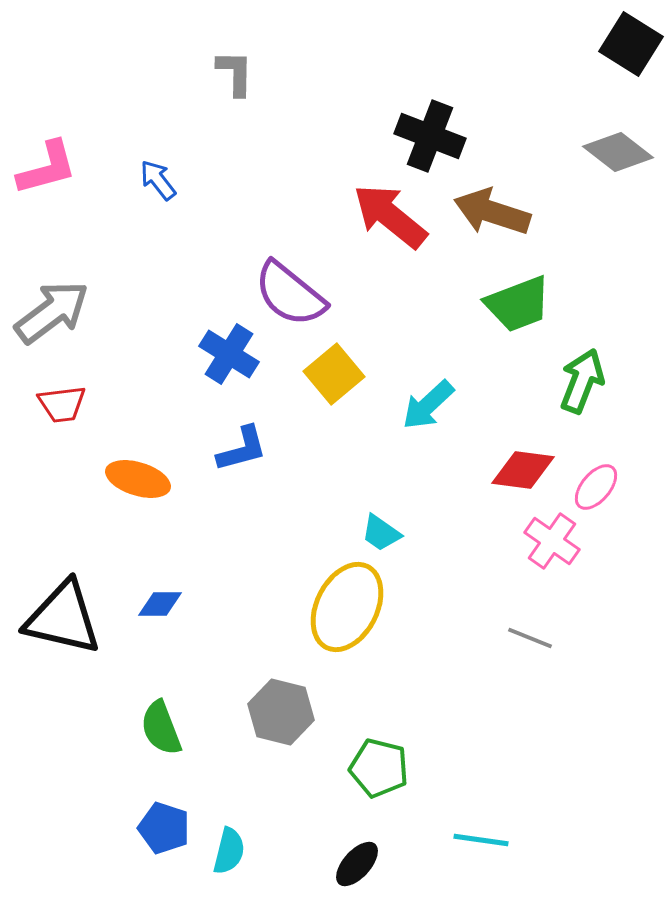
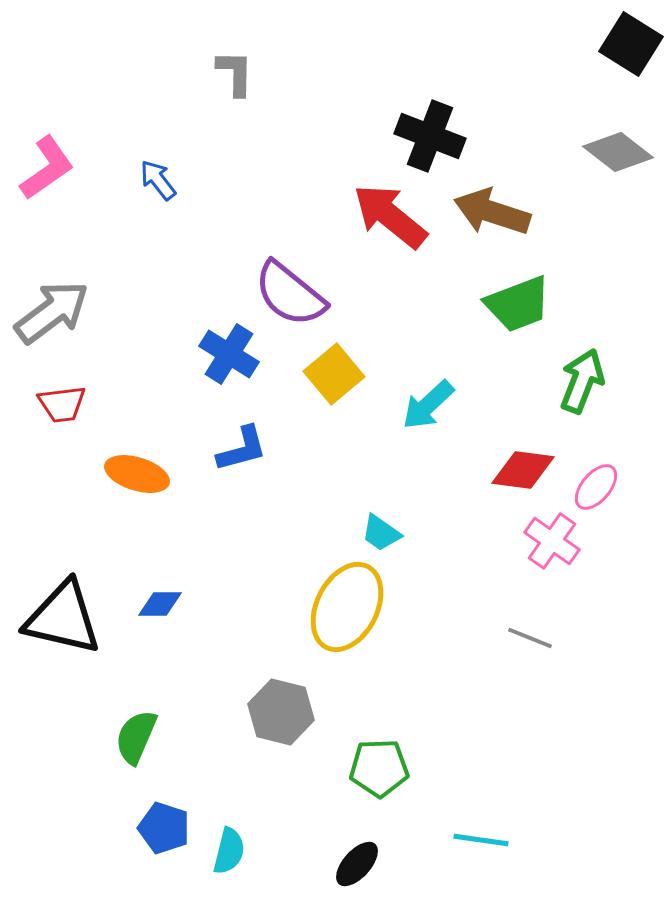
pink L-shape: rotated 20 degrees counterclockwise
orange ellipse: moved 1 px left, 5 px up
green semicircle: moved 25 px left, 9 px down; rotated 44 degrees clockwise
green pentagon: rotated 16 degrees counterclockwise
